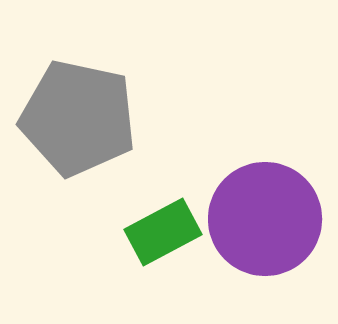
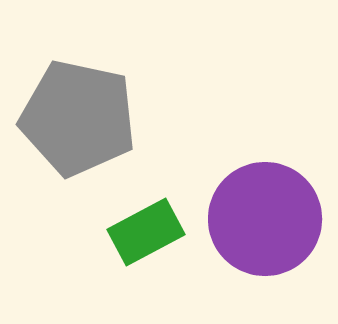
green rectangle: moved 17 px left
